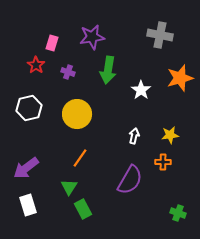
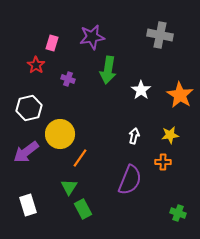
purple cross: moved 7 px down
orange star: moved 17 px down; rotated 24 degrees counterclockwise
yellow circle: moved 17 px left, 20 px down
purple arrow: moved 16 px up
purple semicircle: rotated 8 degrees counterclockwise
